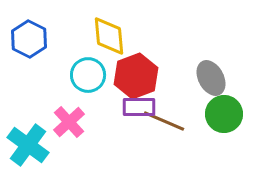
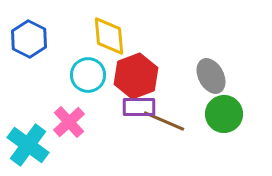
gray ellipse: moved 2 px up
